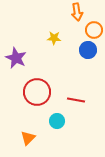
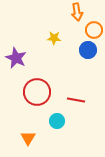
orange triangle: rotated 14 degrees counterclockwise
